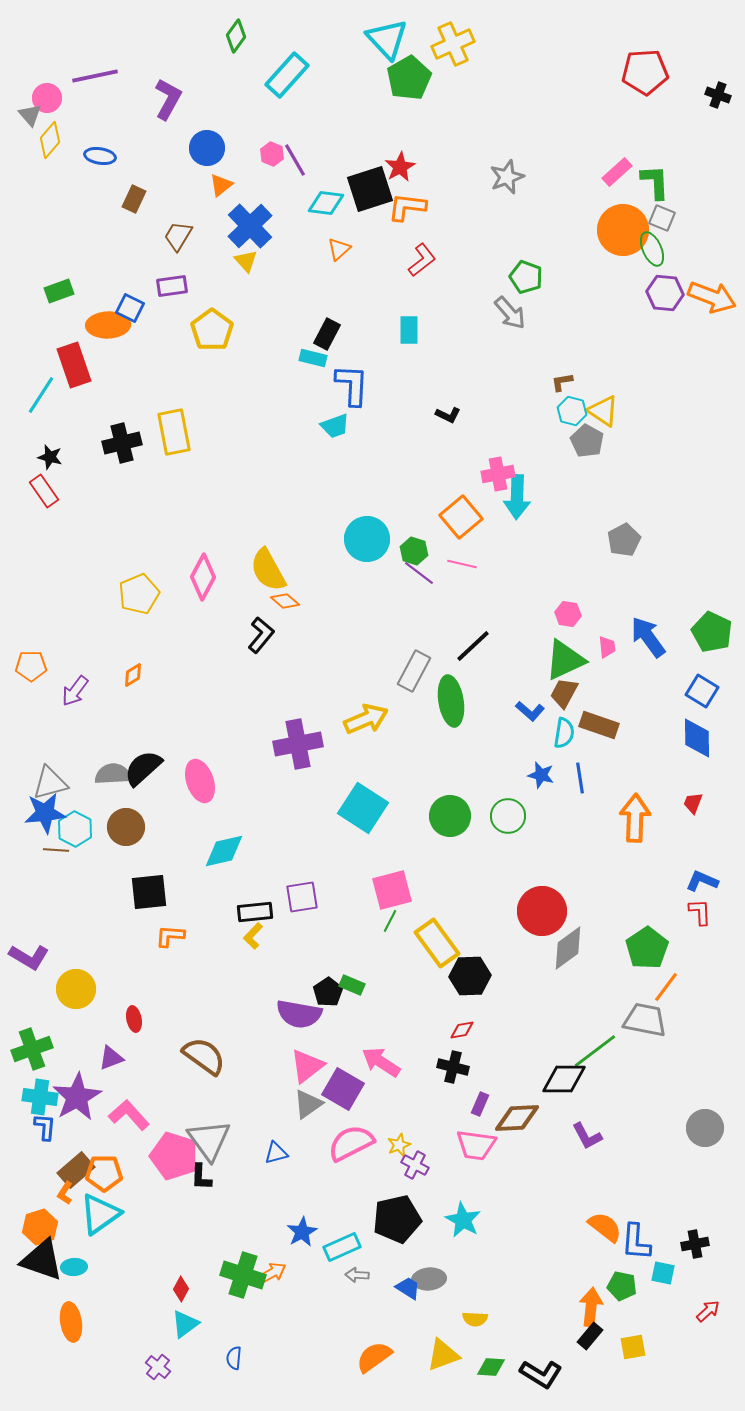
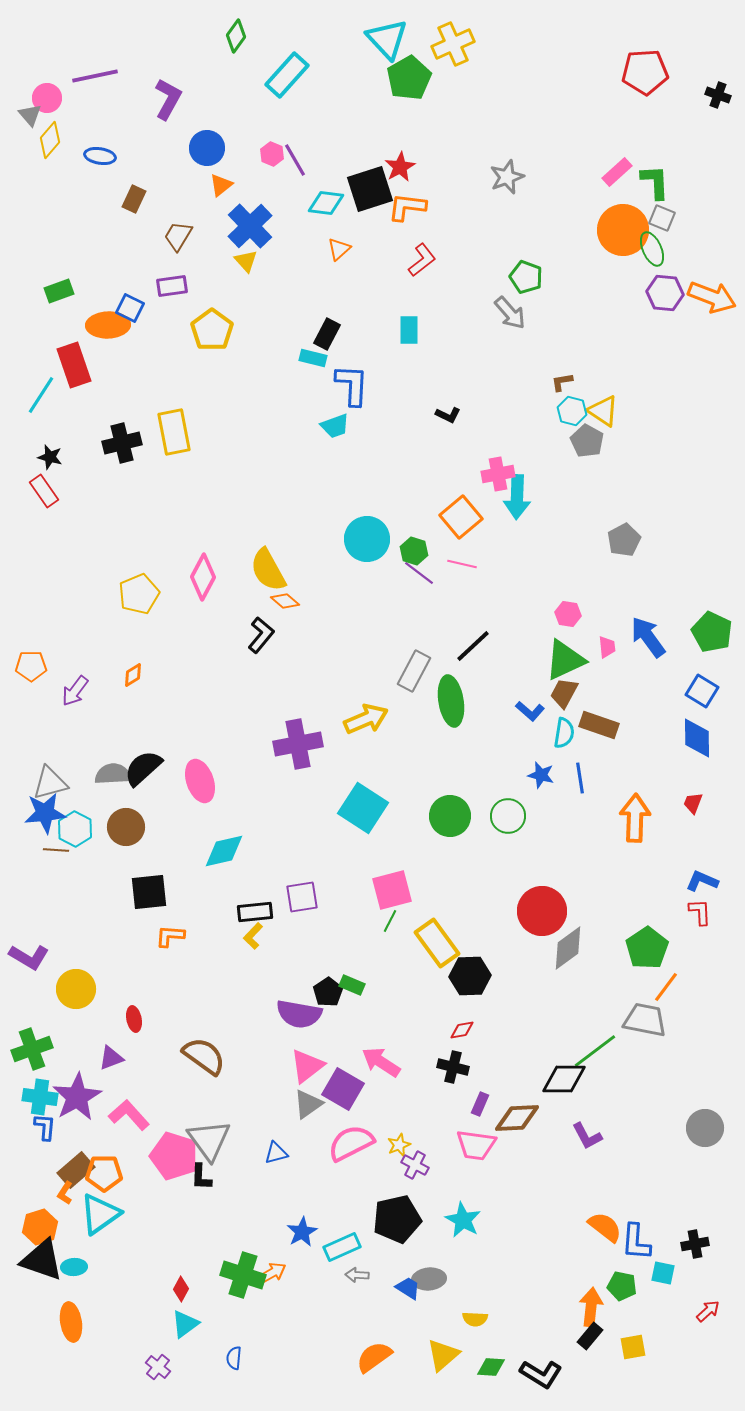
yellow triangle at (443, 1355): rotated 21 degrees counterclockwise
